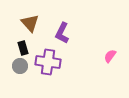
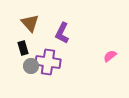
pink semicircle: rotated 16 degrees clockwise
gray circle: moved 11 px right
